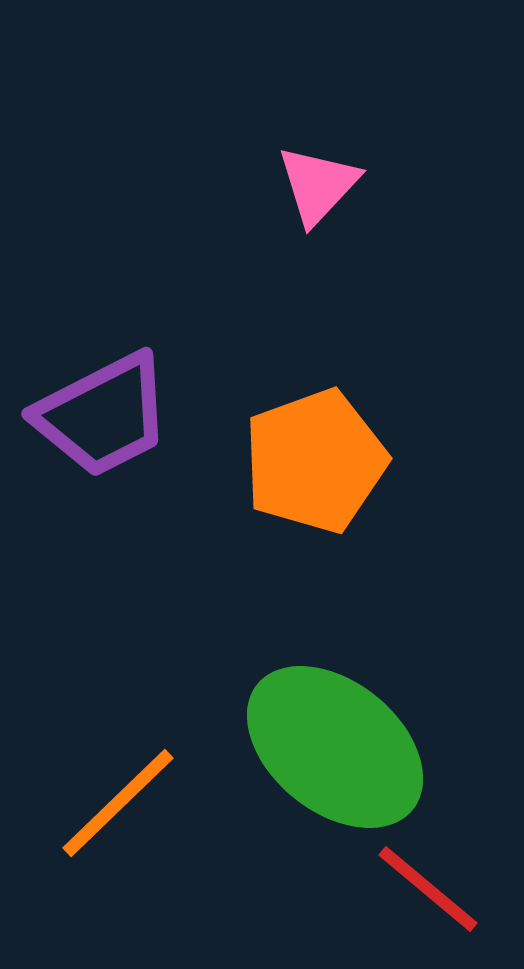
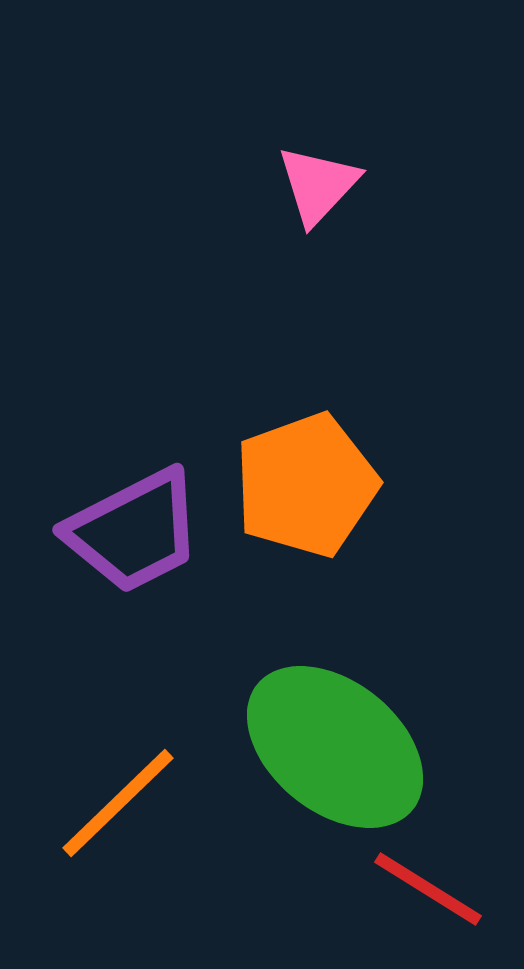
purple trapezoid: moved 31 px right, 116 px down
orange pentagon: moved 9 px left, 24 px down
red line: rotated 8 degrees counterclockwise
